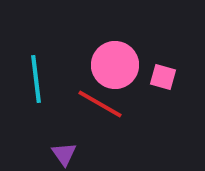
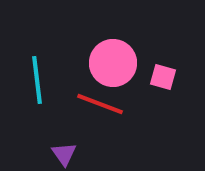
pink circle: moved 2 px left, 2 px up
cyan line: moved 1 px right, 1 px down
red line: rotated 9 degrees counterclockwise
